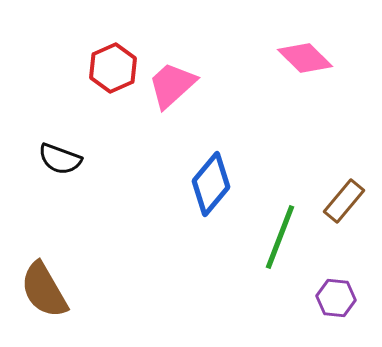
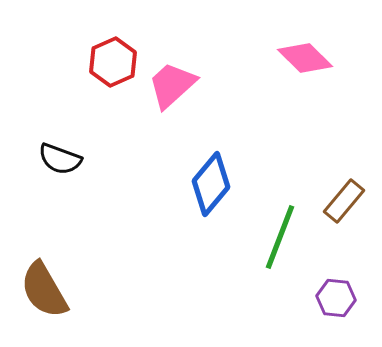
red hexagon: moved 6 px up
